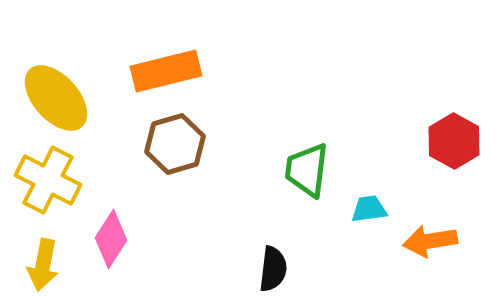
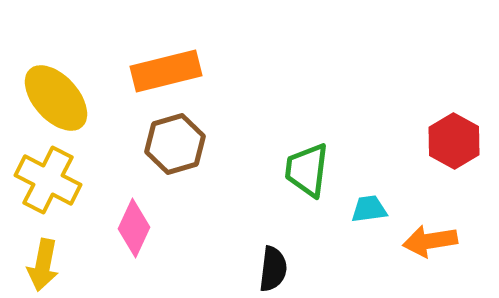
pink diamond: moved 23 px right, 11 px up; rotated 8 degrees counterclockwise
